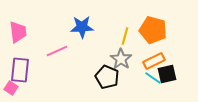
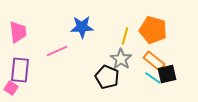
orange rectangle: rotated 65 degrees clockwise
